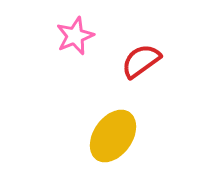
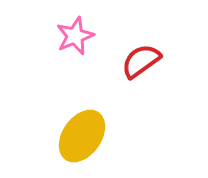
yellow ellipse: moved 31 px left
